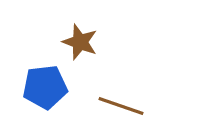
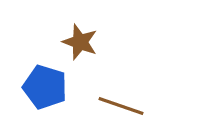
blue pentagon: rotated 24 degrees clockwise
